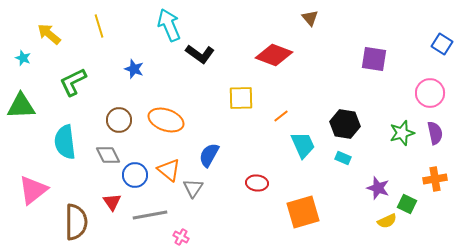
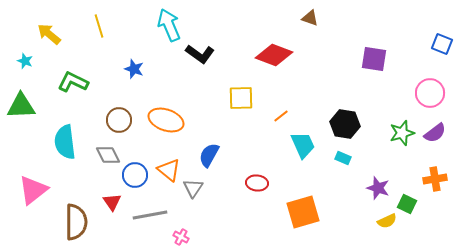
brown triangle: rotated 30 degrees counterclockwise
blue square: rotated 10 degrees counterclockwise
cyan star: moved 2 px right, 3 px down
green L-shape: rotated 52 degrees clockwise
purple semicircle: rotated 65 degrees clockwise
